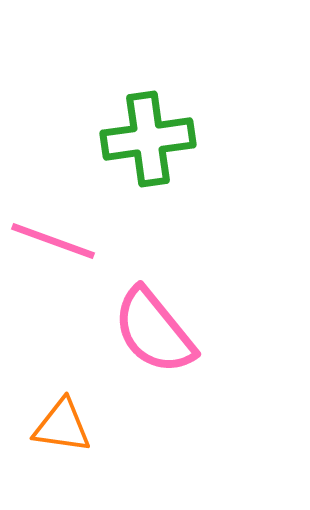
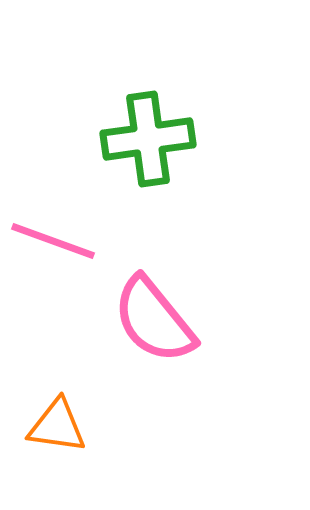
pink semicircle: moved 11 px up
orange triangle: moved 5 px left
